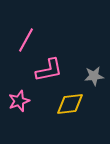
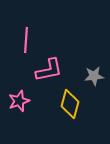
pink line: rotated 25 degrees counterclockwise
yellow diamond: rotated 68 degrees counterclockwise
